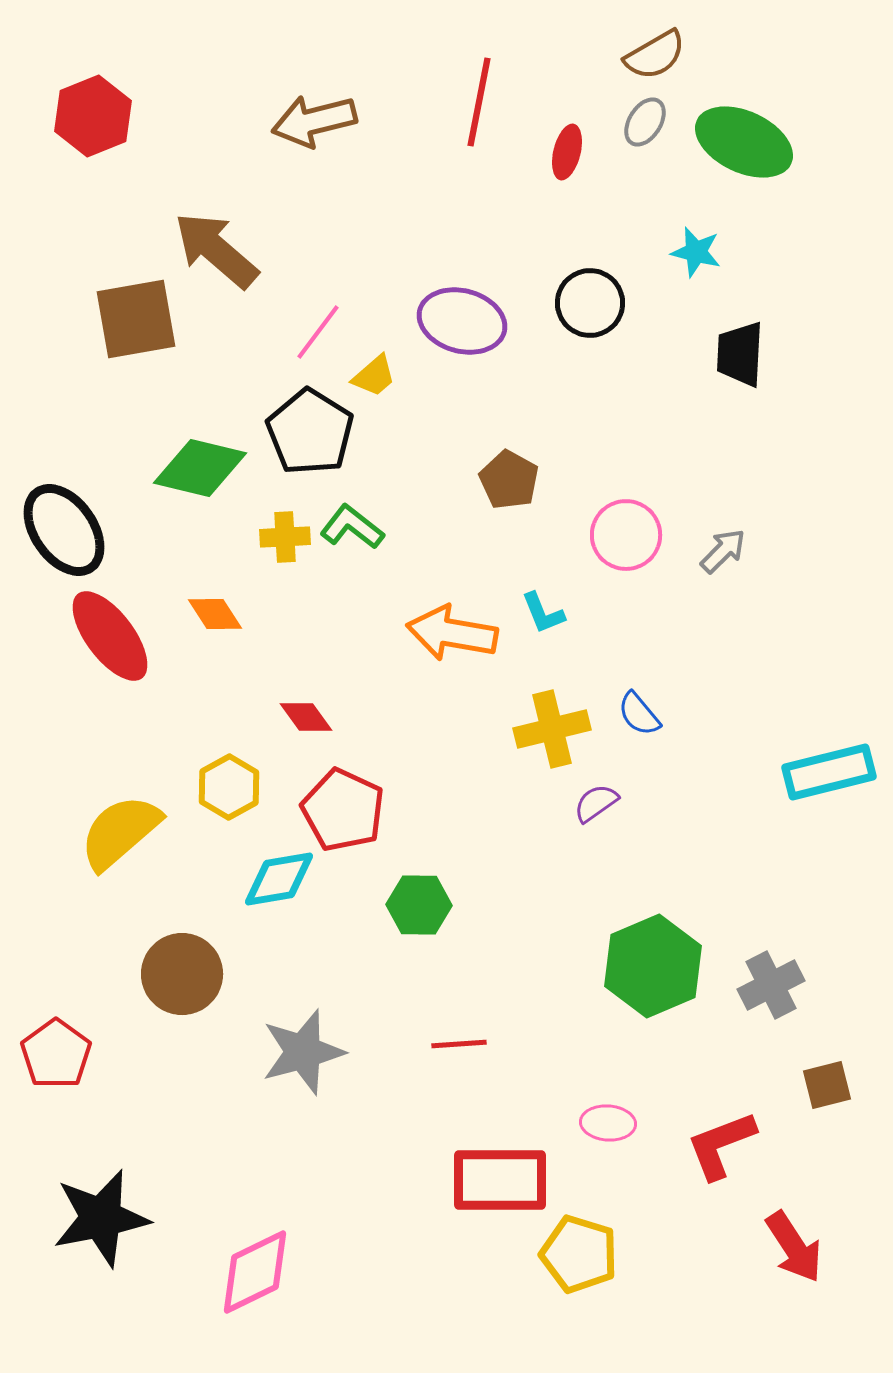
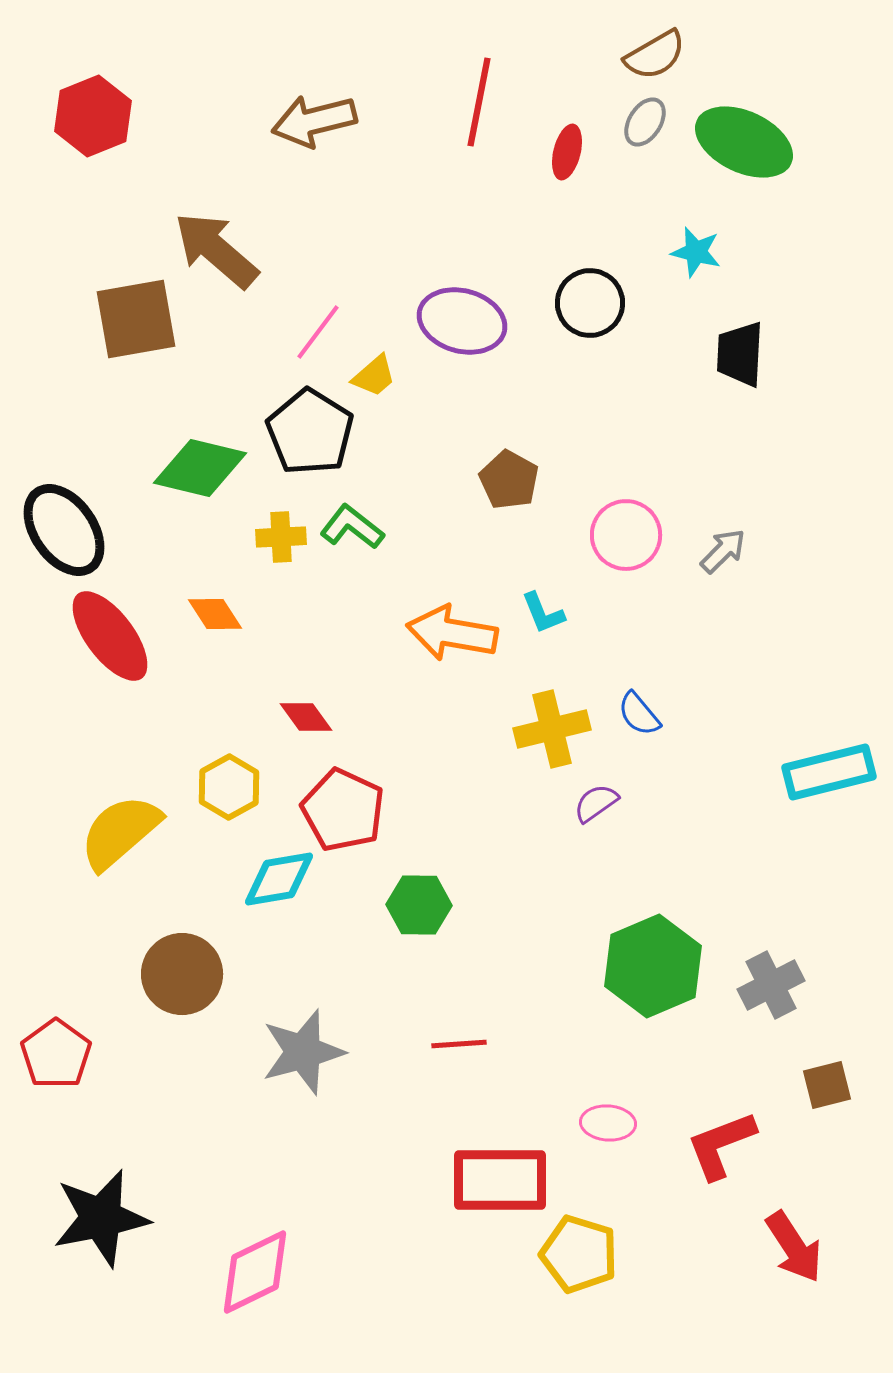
yellow cross at (285, 537): moved 4 px left
